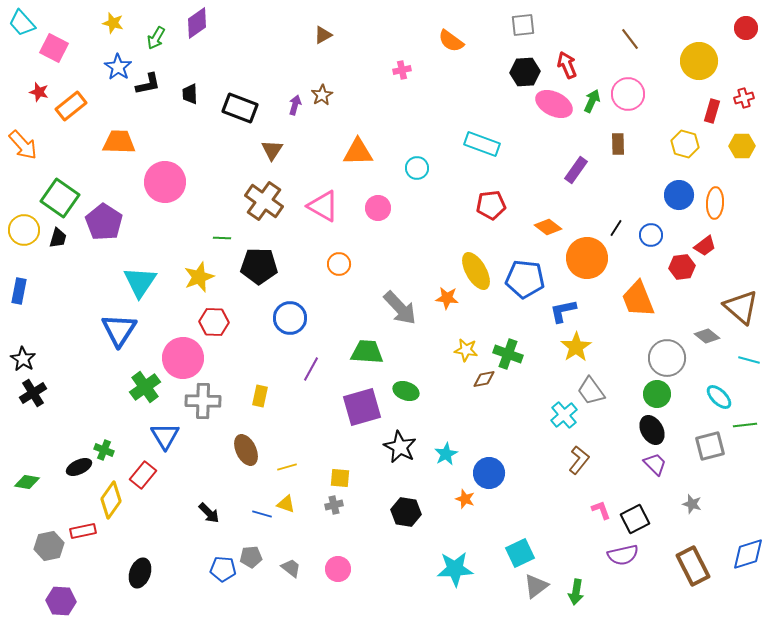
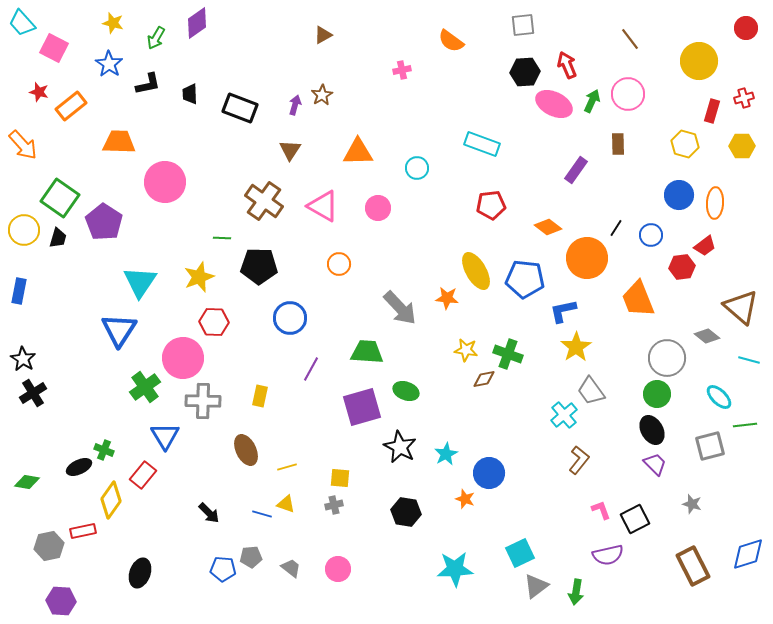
blue star at (118, 67): moved 9 px left, 3 px up
brown triangle at (272, 150): moved 18 px right
purple semicircle at (623, 555): moved 15 px left
